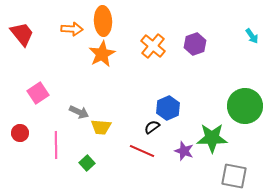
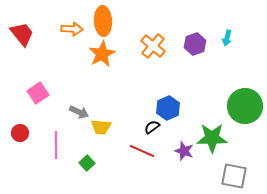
cyan arrow: moved 25 px left, 2 px down; rotated 49 degrees clockwise
